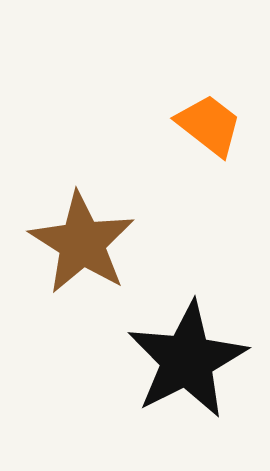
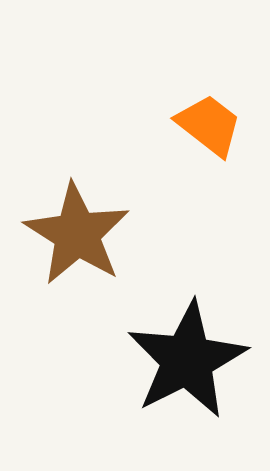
brown star: moved 5 px left, 9 px up
